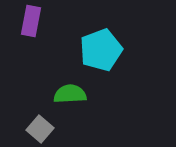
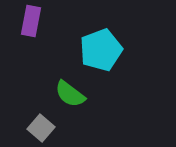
green semicircle: rotated 140 degrees counterclockwise
gray square: moved 1 px right, 1 px up
